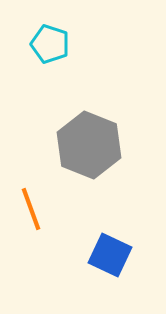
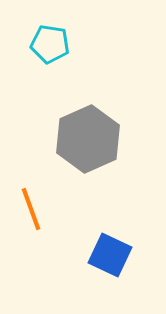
cyan pentagon: rotated 9 degrees counterclockwise
gray hexagon: moved 1 px left, 6 px up; rotated 14 degrees clockwise
